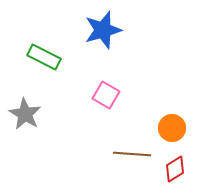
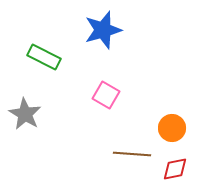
red diamond: rotated 20 degrees clockwise
